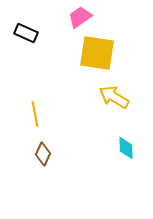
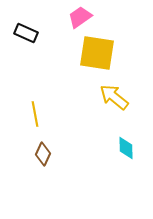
yellow arrow: rotated 8 degrees clockwise
